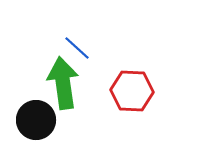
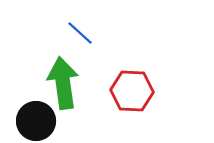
blue line: moved 3 px right, 15 px up
black circle: moved 1 px down
